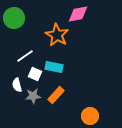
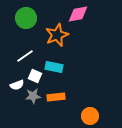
green circle: moved 12 px right
orange star: rotated 20 degrees clockwise
white square: moved 2 px down
white semicircle: rotated 96 degrees counterclockwise
orange rectangle: moved 2 px down; rotated 42 degrees clockwise
